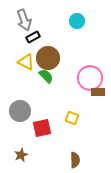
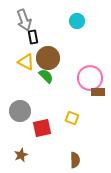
black rectangle: rotated 72 degrees counterclockwise
